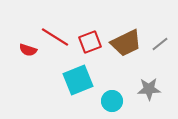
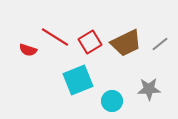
red square: rotated 10 degrees counterclockwise
